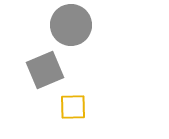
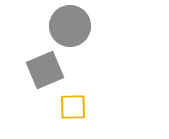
gray circle: moved 1 px left, 1 px down
